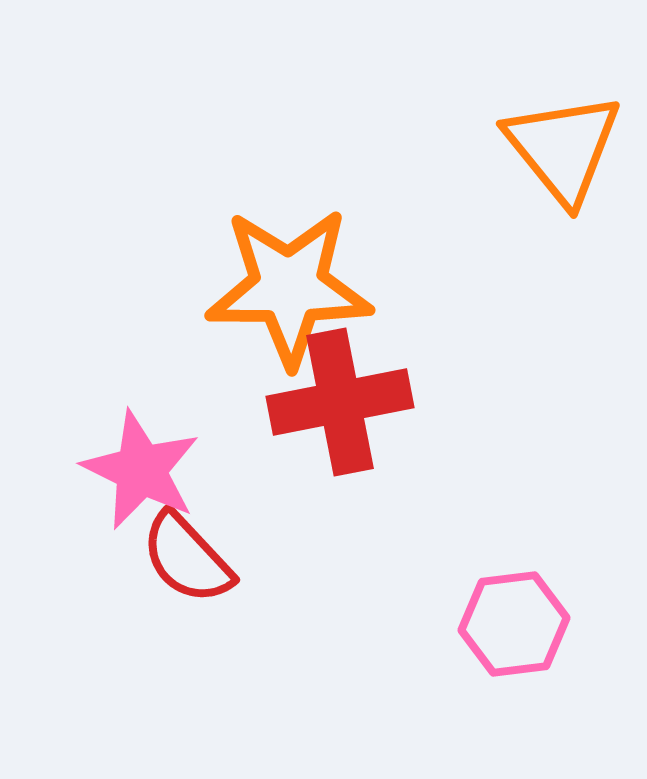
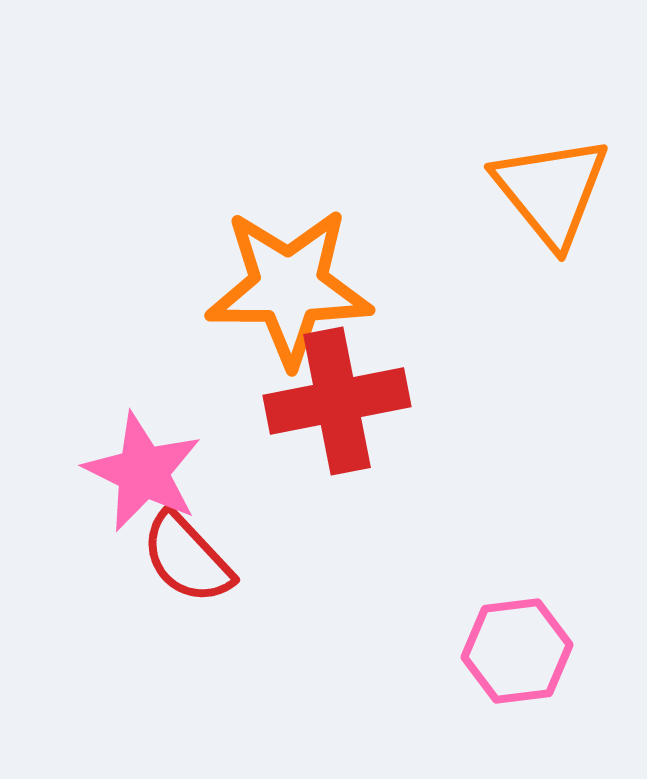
orange triangle: moved 12 px left, 43 px down
red cross: moved 3 px left, 1 px up
pink star: moved 2 px right, 2 px down
pink hexagon: moved 3 px right, 27 px down
